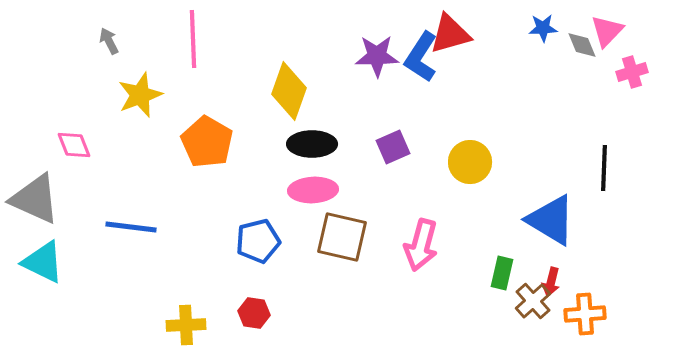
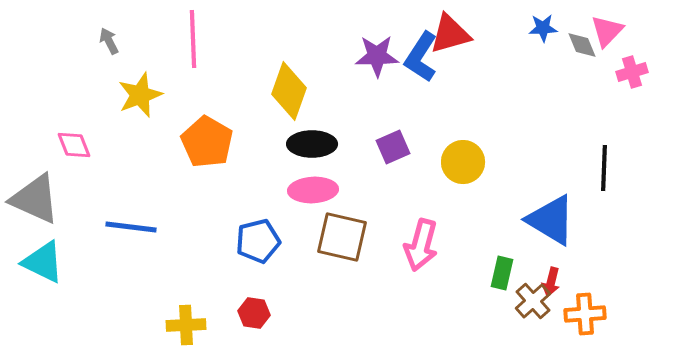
yellow circle: moved 7 px left
